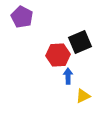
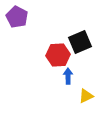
purple pentagon: moved 5 px left
yellow triangle: moved 3 px right
